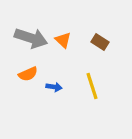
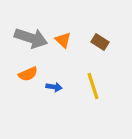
yellow line: moved 1 px right
